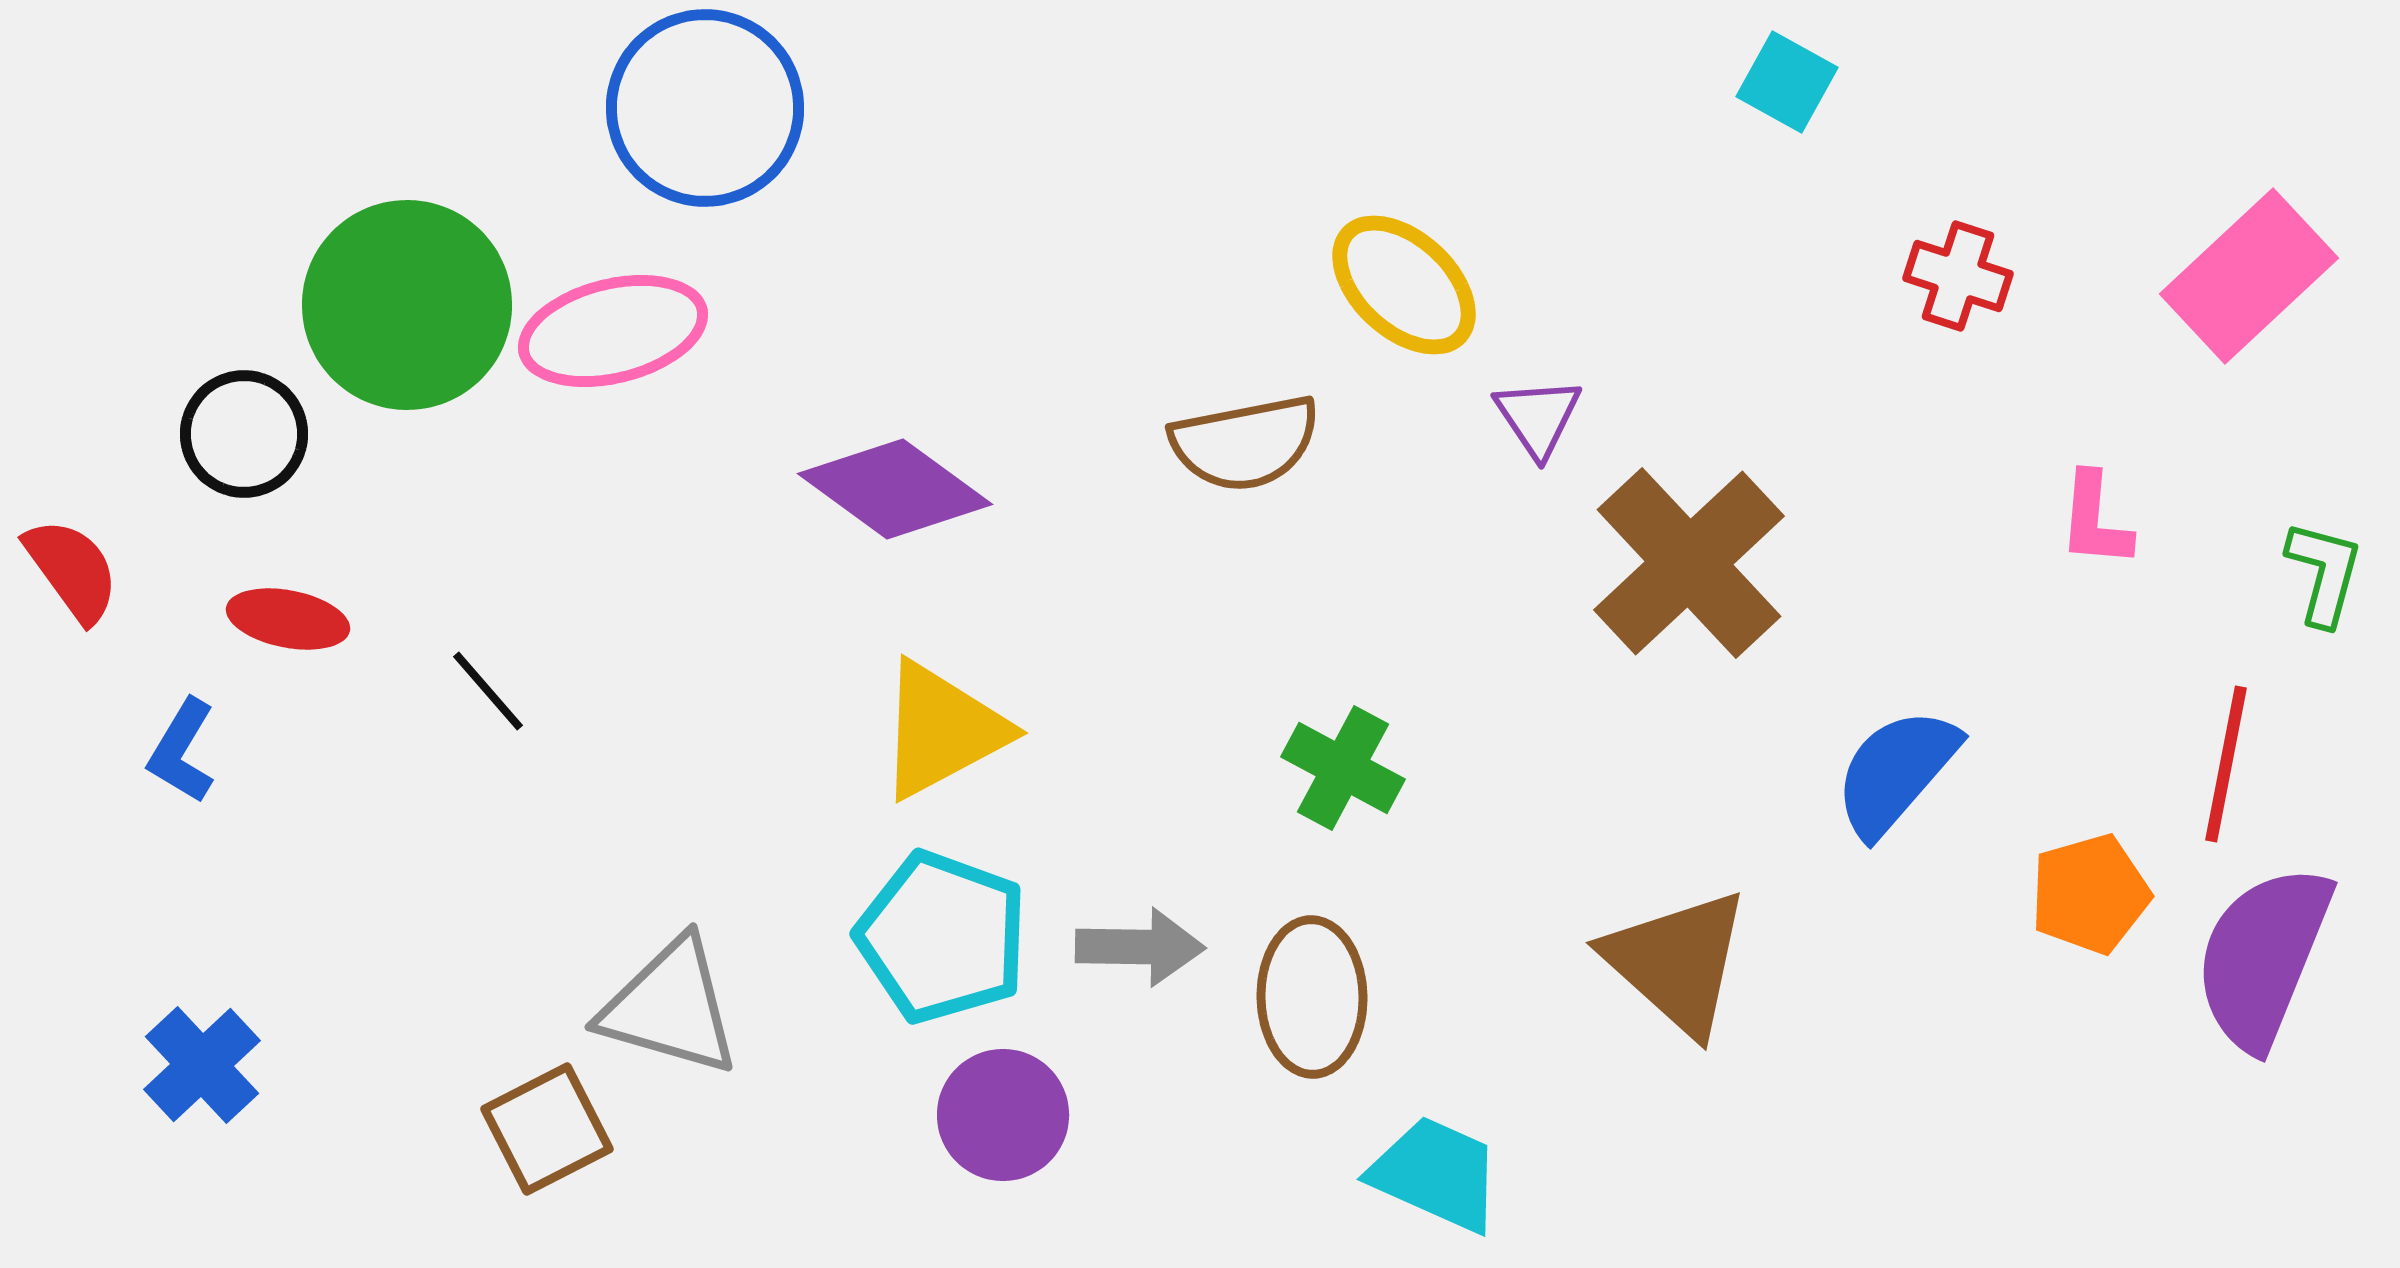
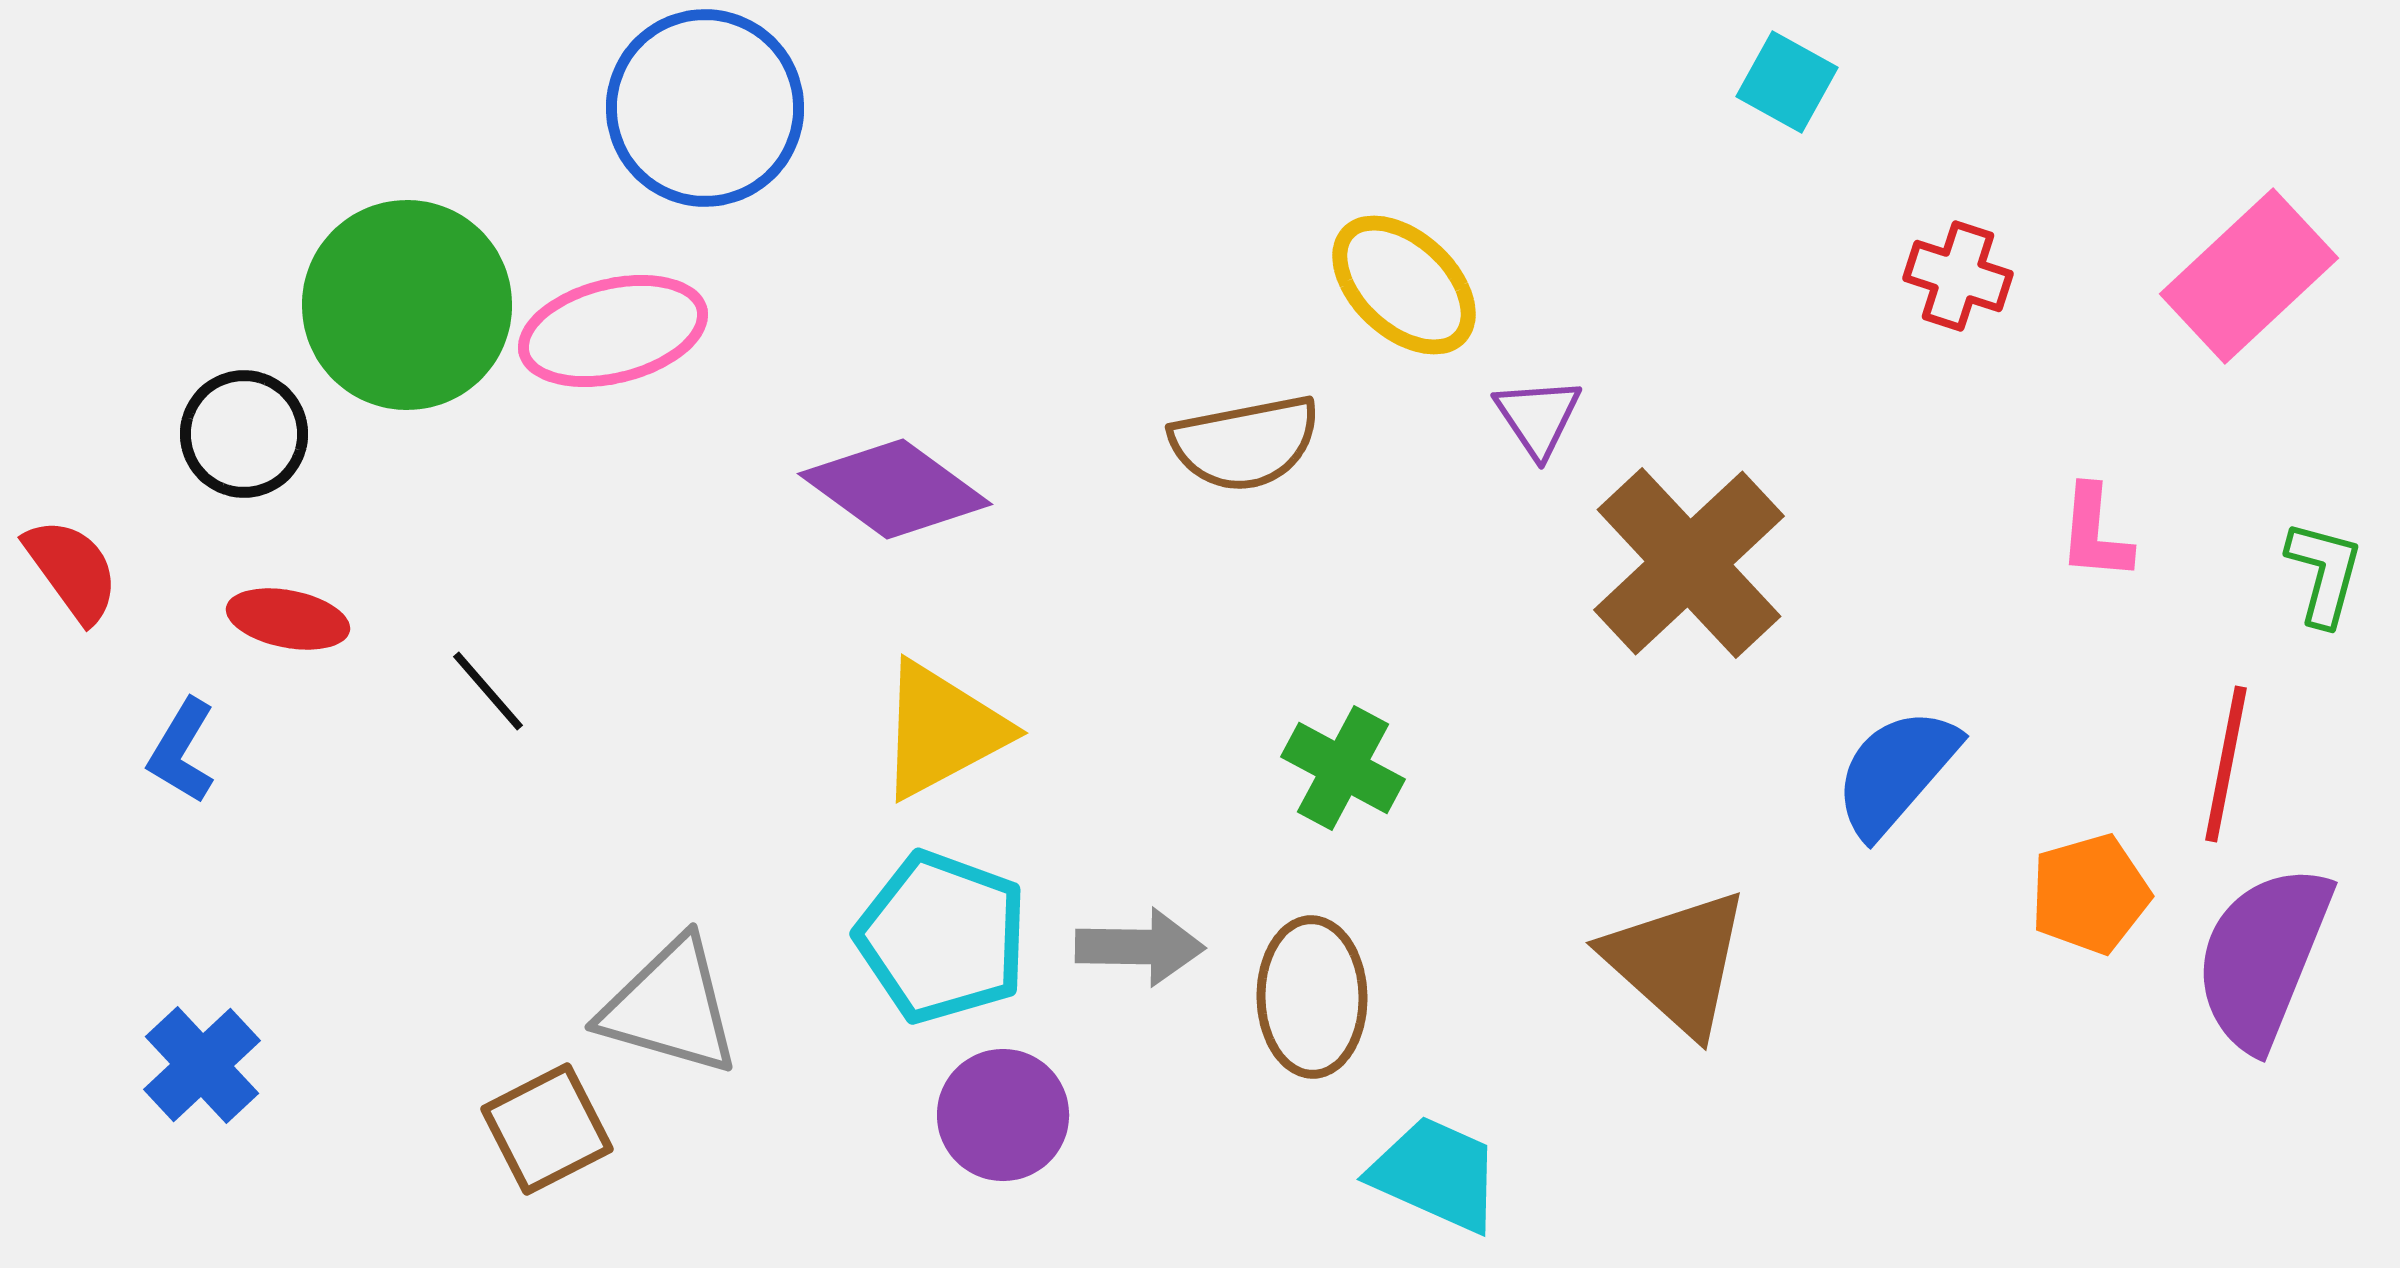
pink L-shape: moved 13 px down
